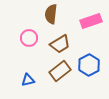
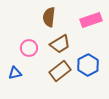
brown semicircle: moved 2 px left, 3 px down
pink rectangle: moved 1 px up
pink circle: moved 10 px down
blue hexagon: moved 1 px left
blue triangle: moved 13 px left, 7 px up
